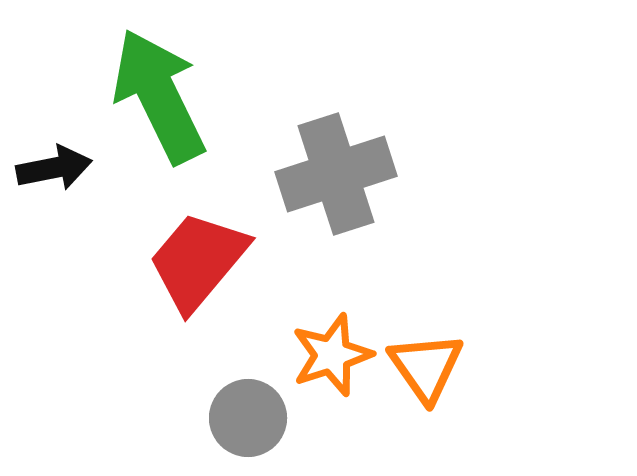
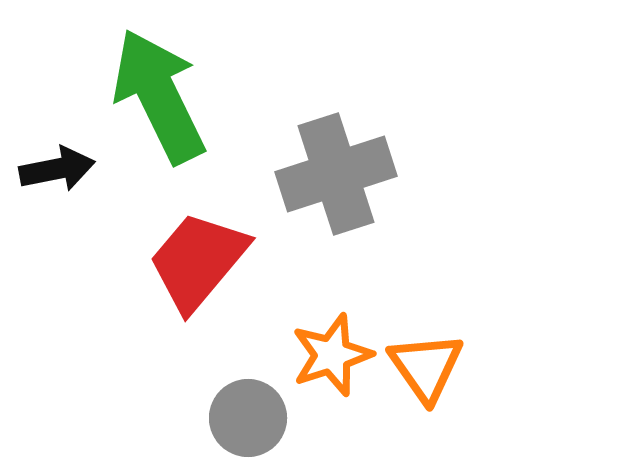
black arrow: moved 3 px right, 1 px down
